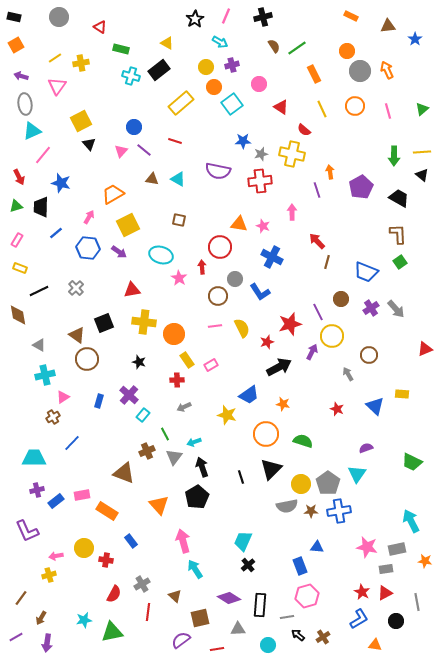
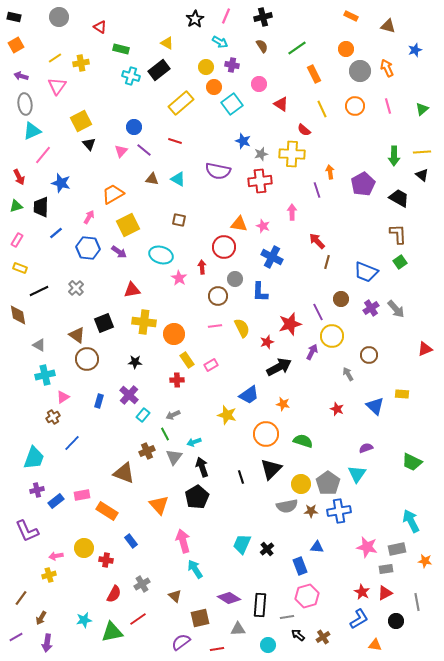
brown triangle at (388, 26): rotated 21 degrees clockwise
blue star at (415, 39): moved 11 px down; rotated 16 degrees clockwise
brown semicircle at (274, 46): moved 12 px left
orange circle at (347, 51): moved 1 px left, 2 px up
purple cross at (232, 65): rotated 24 degrees clockwise
orange arrow at (387, 70): moved 2 px up
red triangle at (281, 107): moved 3 px up
pink line at (388, 111): moved 5 px up
blue star at (243, 141): rotated 21 degrees clockwise
yellow cross at (292, 154): rotated 10 degrees counterclockwise
purple pentagon at (361, 187): moved 2 px right, 3 px up
red circle at (220, 247): moved 4 px right
blue L-shape at (260, 292): rotated 35 degrees clockwise
black star at (139, 362): moved 4 px left; rotated 16 degrees counterclockwise
gray arrow at (184, 407): moved 11 px left, 8 px down
cyan trapezoid at (34, 458): rotated 110 degrees clockwise
cyan trapezoid at (243, 541): moved 1 px left, 3 px down
black cross at (248, 565): moved 19 px right, 16 px up
red line at (148, 612): moved 10 px left, 7 px down; rotated 48 degrees clockwise
purple semicircle at (181, 640): moved 2 px down
